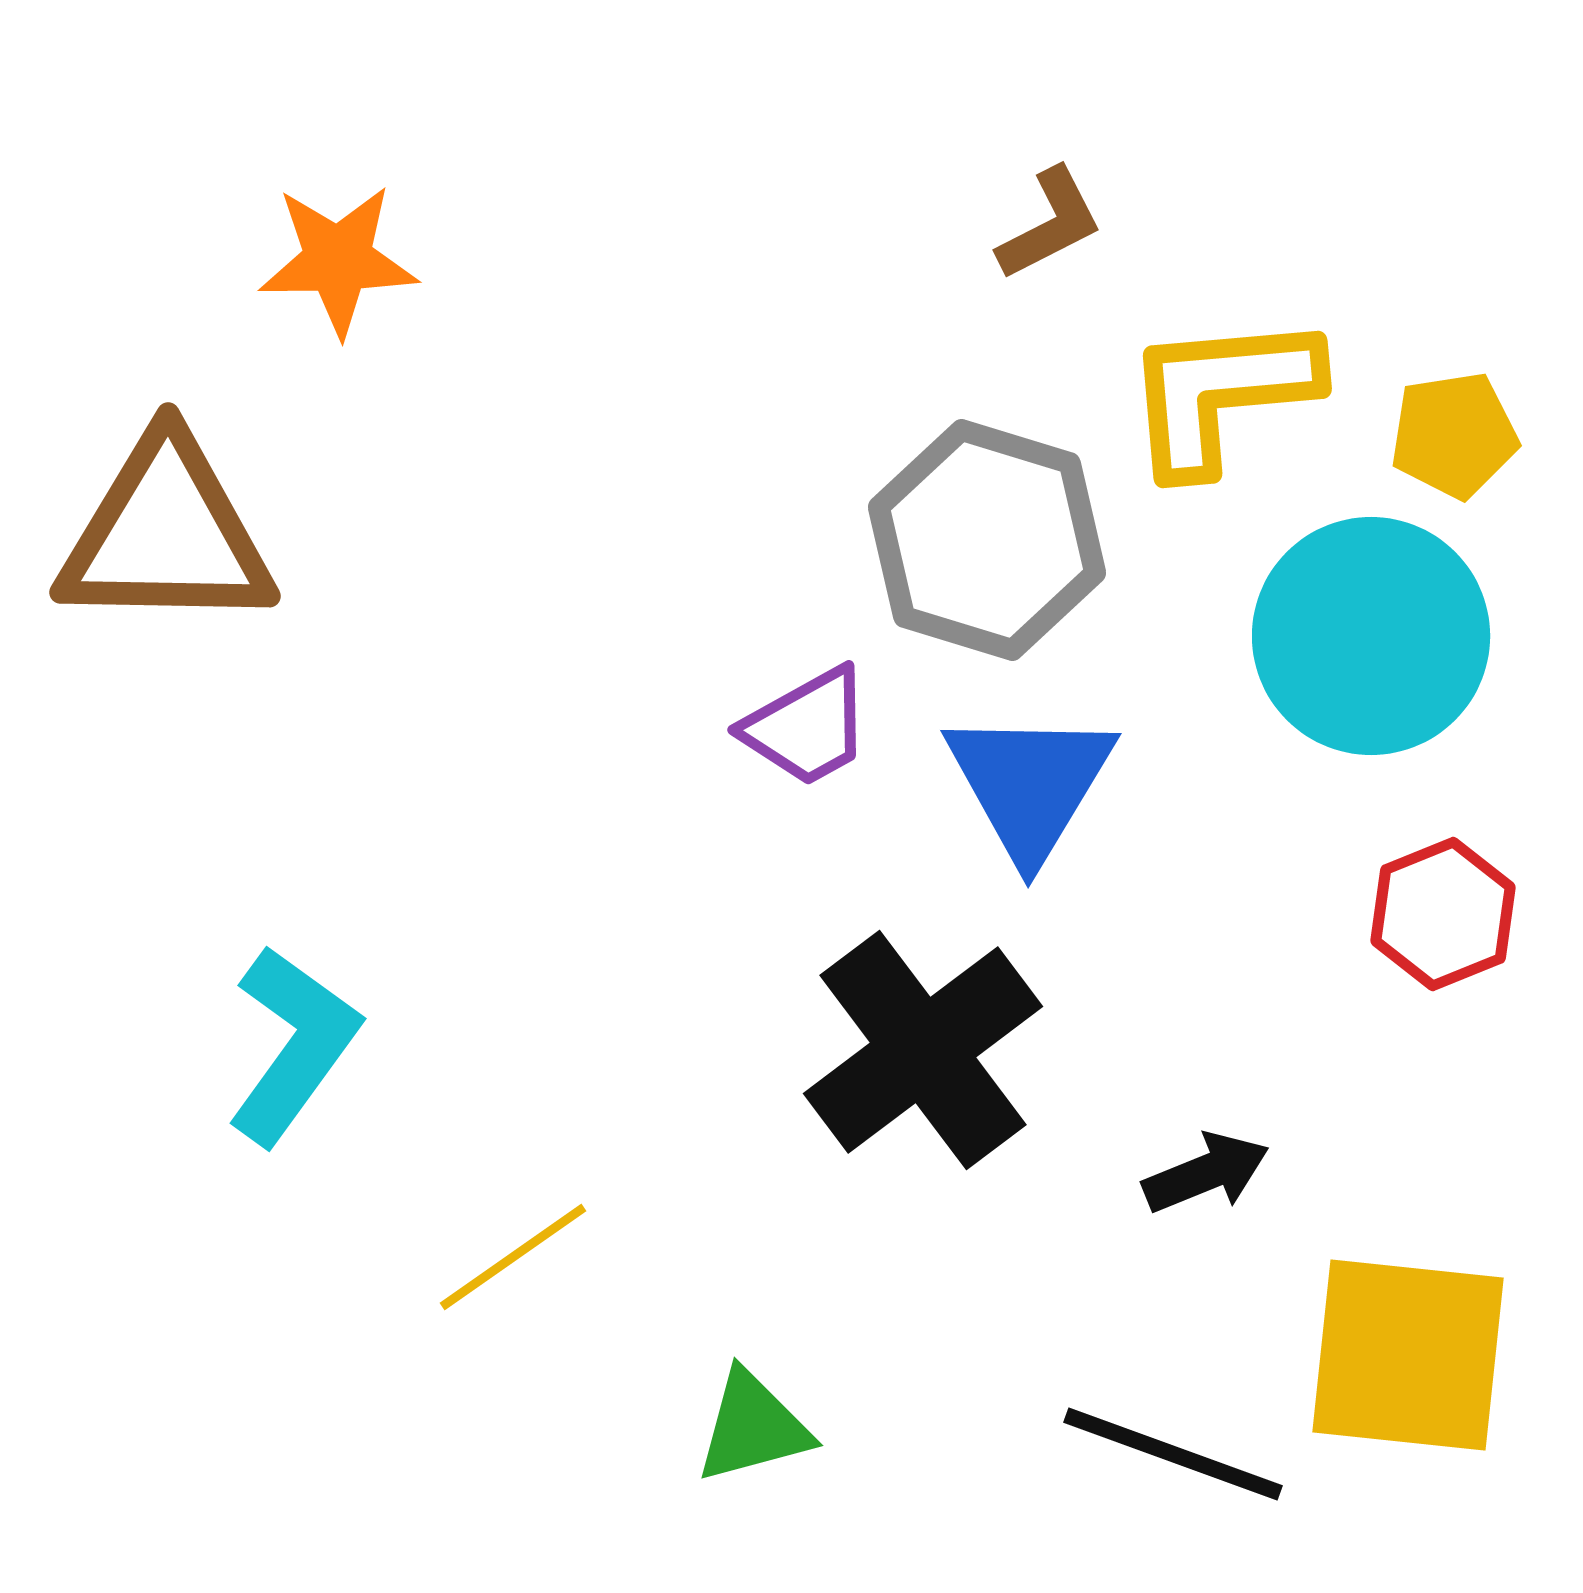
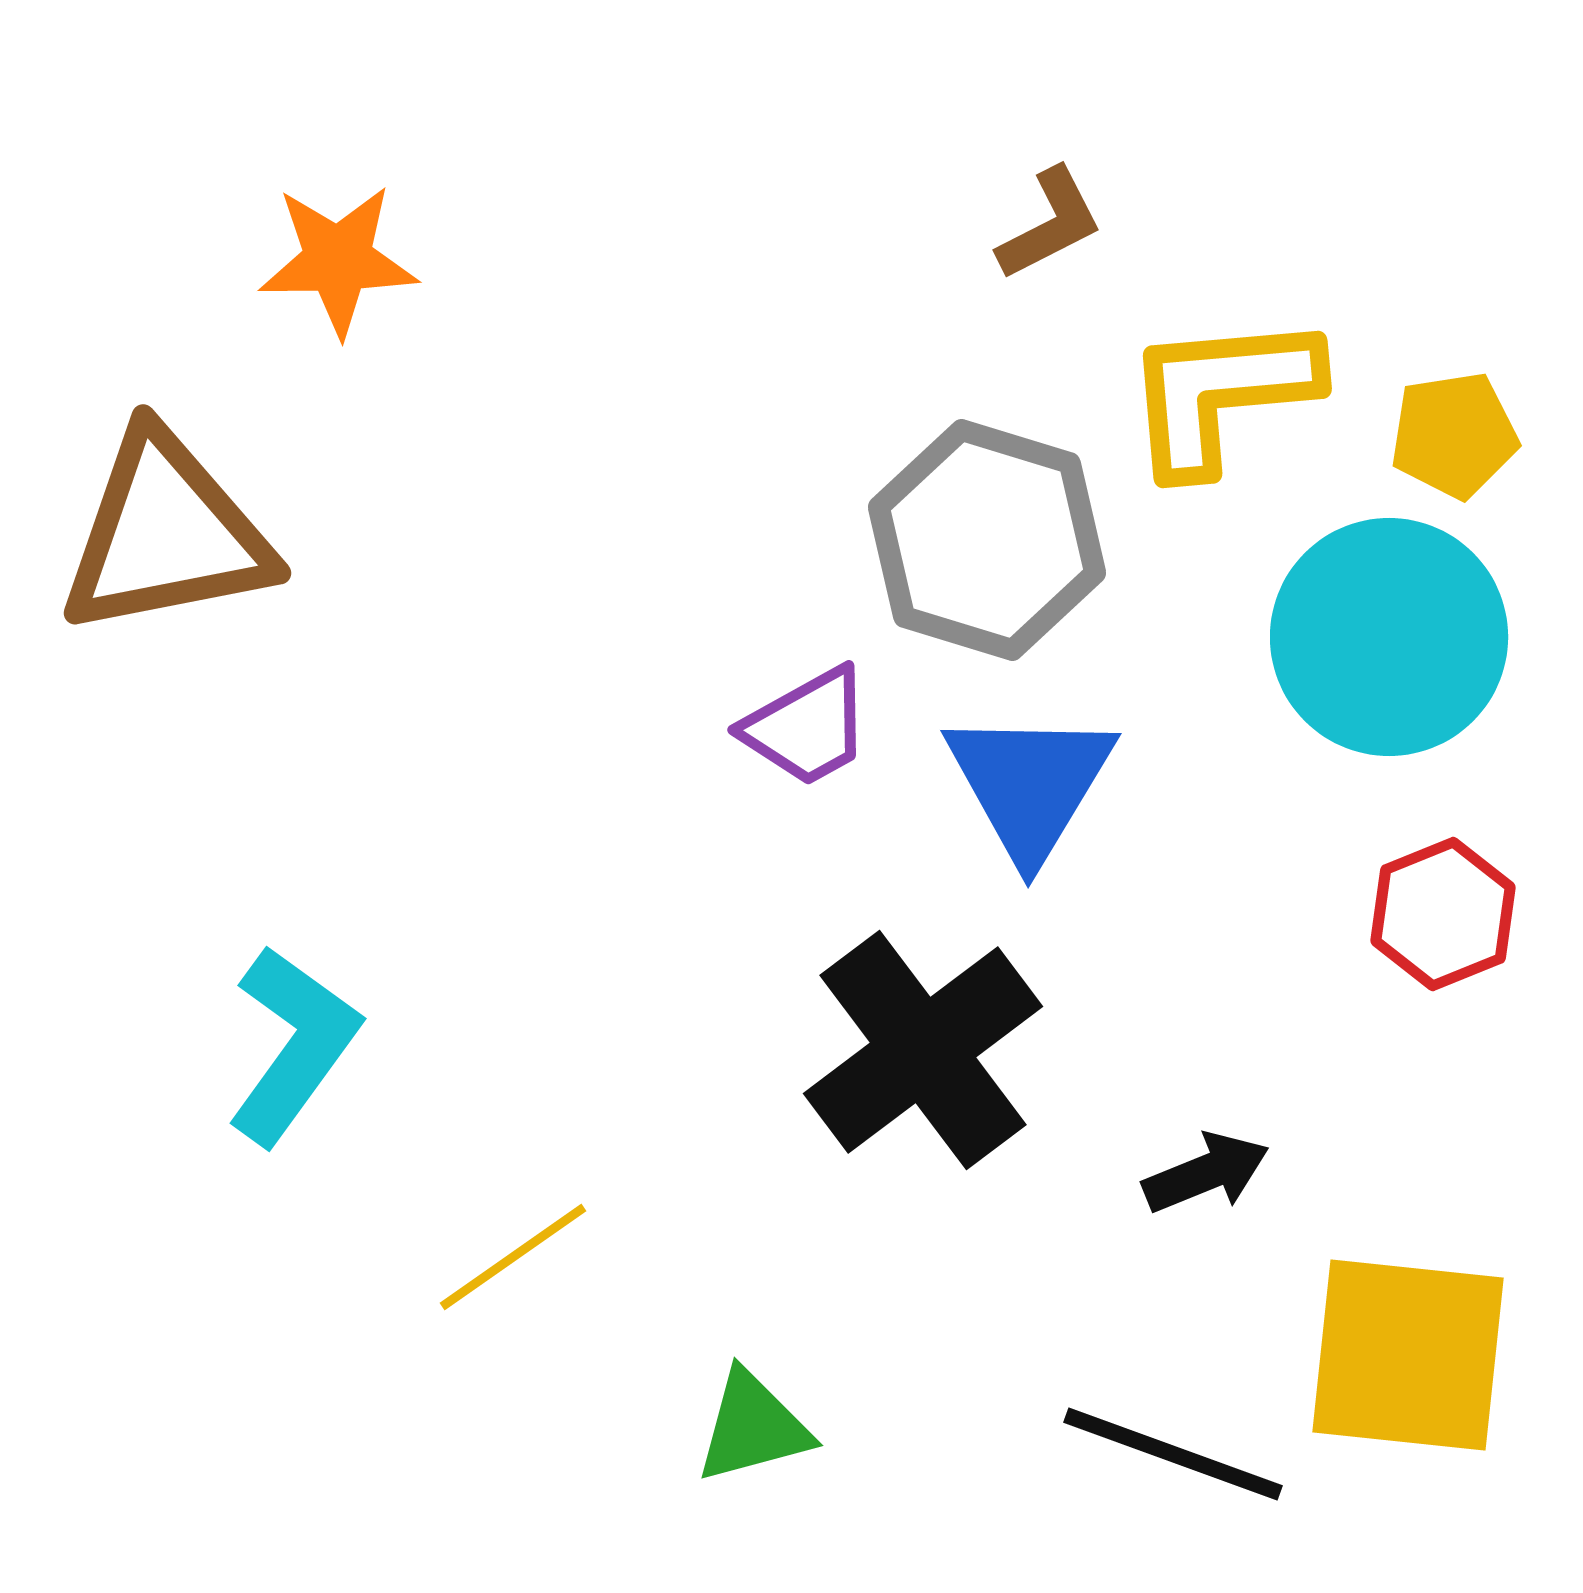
brown triangle: rotated 12 degrees counterclockwise
cyan circle: moved 18 px right, 1 px down
